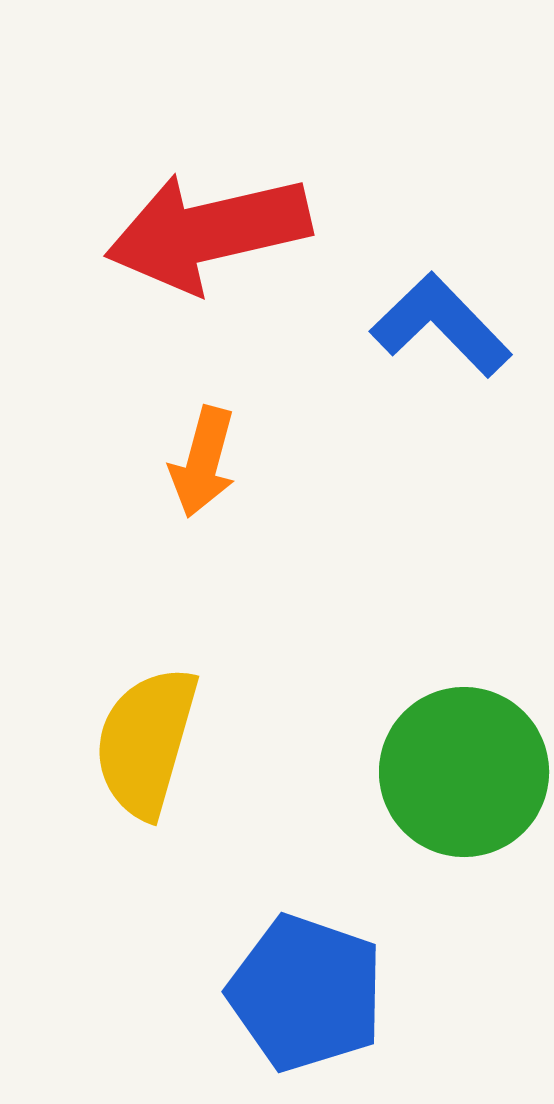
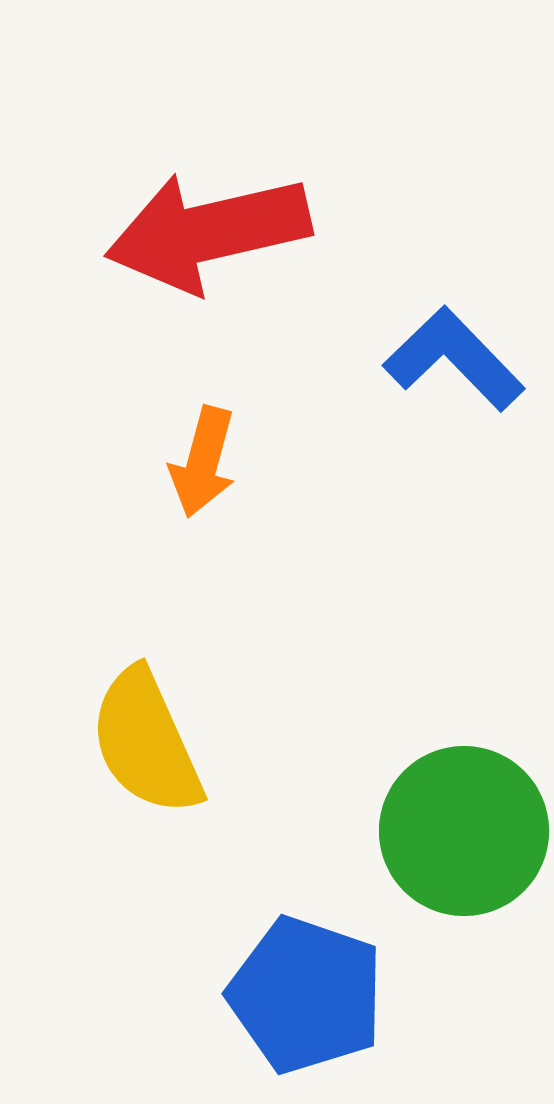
blue L-shape: moved 13 px right, 34 px down
yellow semicircle: rotated 40 degrees counterclockwise
green circle: moved 59 px down
blue pentagon: moved 2 px down
